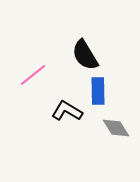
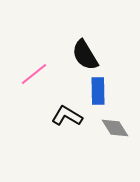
pink line: moved 1 px right, 1 px up
black L-shape: moved 5 px down
gray diamond: moved 1 px left
